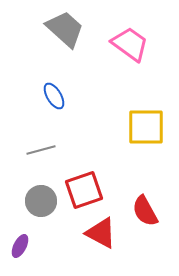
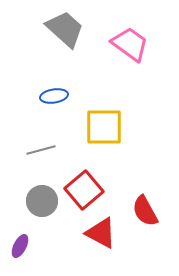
blue ellipse: rotated 68 degrees counterclockwise
yellow square: moved 42 px left
red square: rotated 21 degrees counterclockwise
gray circle: moved 1 px right
